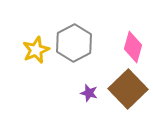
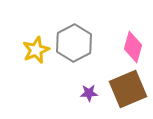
brown square: rotated 21 degrees clockwise
purple star: rotated 18 degrees counterclockwise
